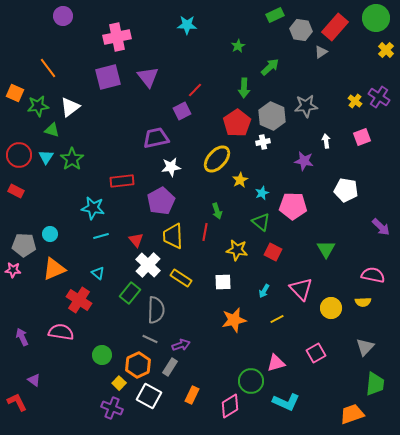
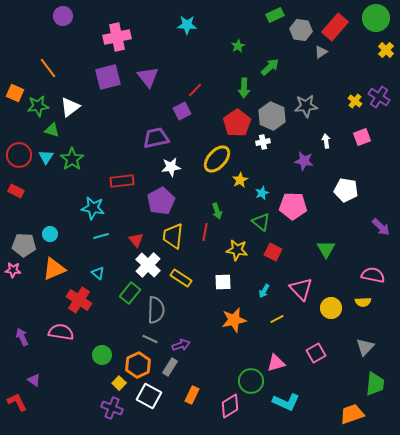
yellow trapezoid at (173, 236): rotated 8 degrees clockwise
